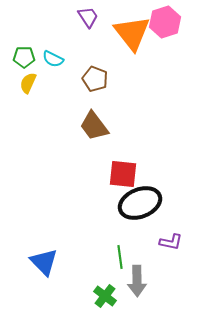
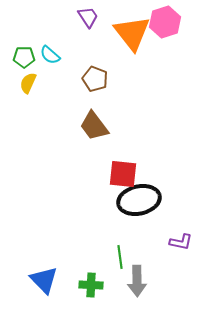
cyan semicircle: moved 3 px left, 4 px up; rotated 15 degrees clockwise
black ellipse: moved 1 px left, 3 px up; rotated 9 degrees clockwise
purple L-shape: moved 10 px right
blue triangle: moved 18 px down
green cross: moved 14 px left, 11 px up; rotated 35 degrees counterclockwise
